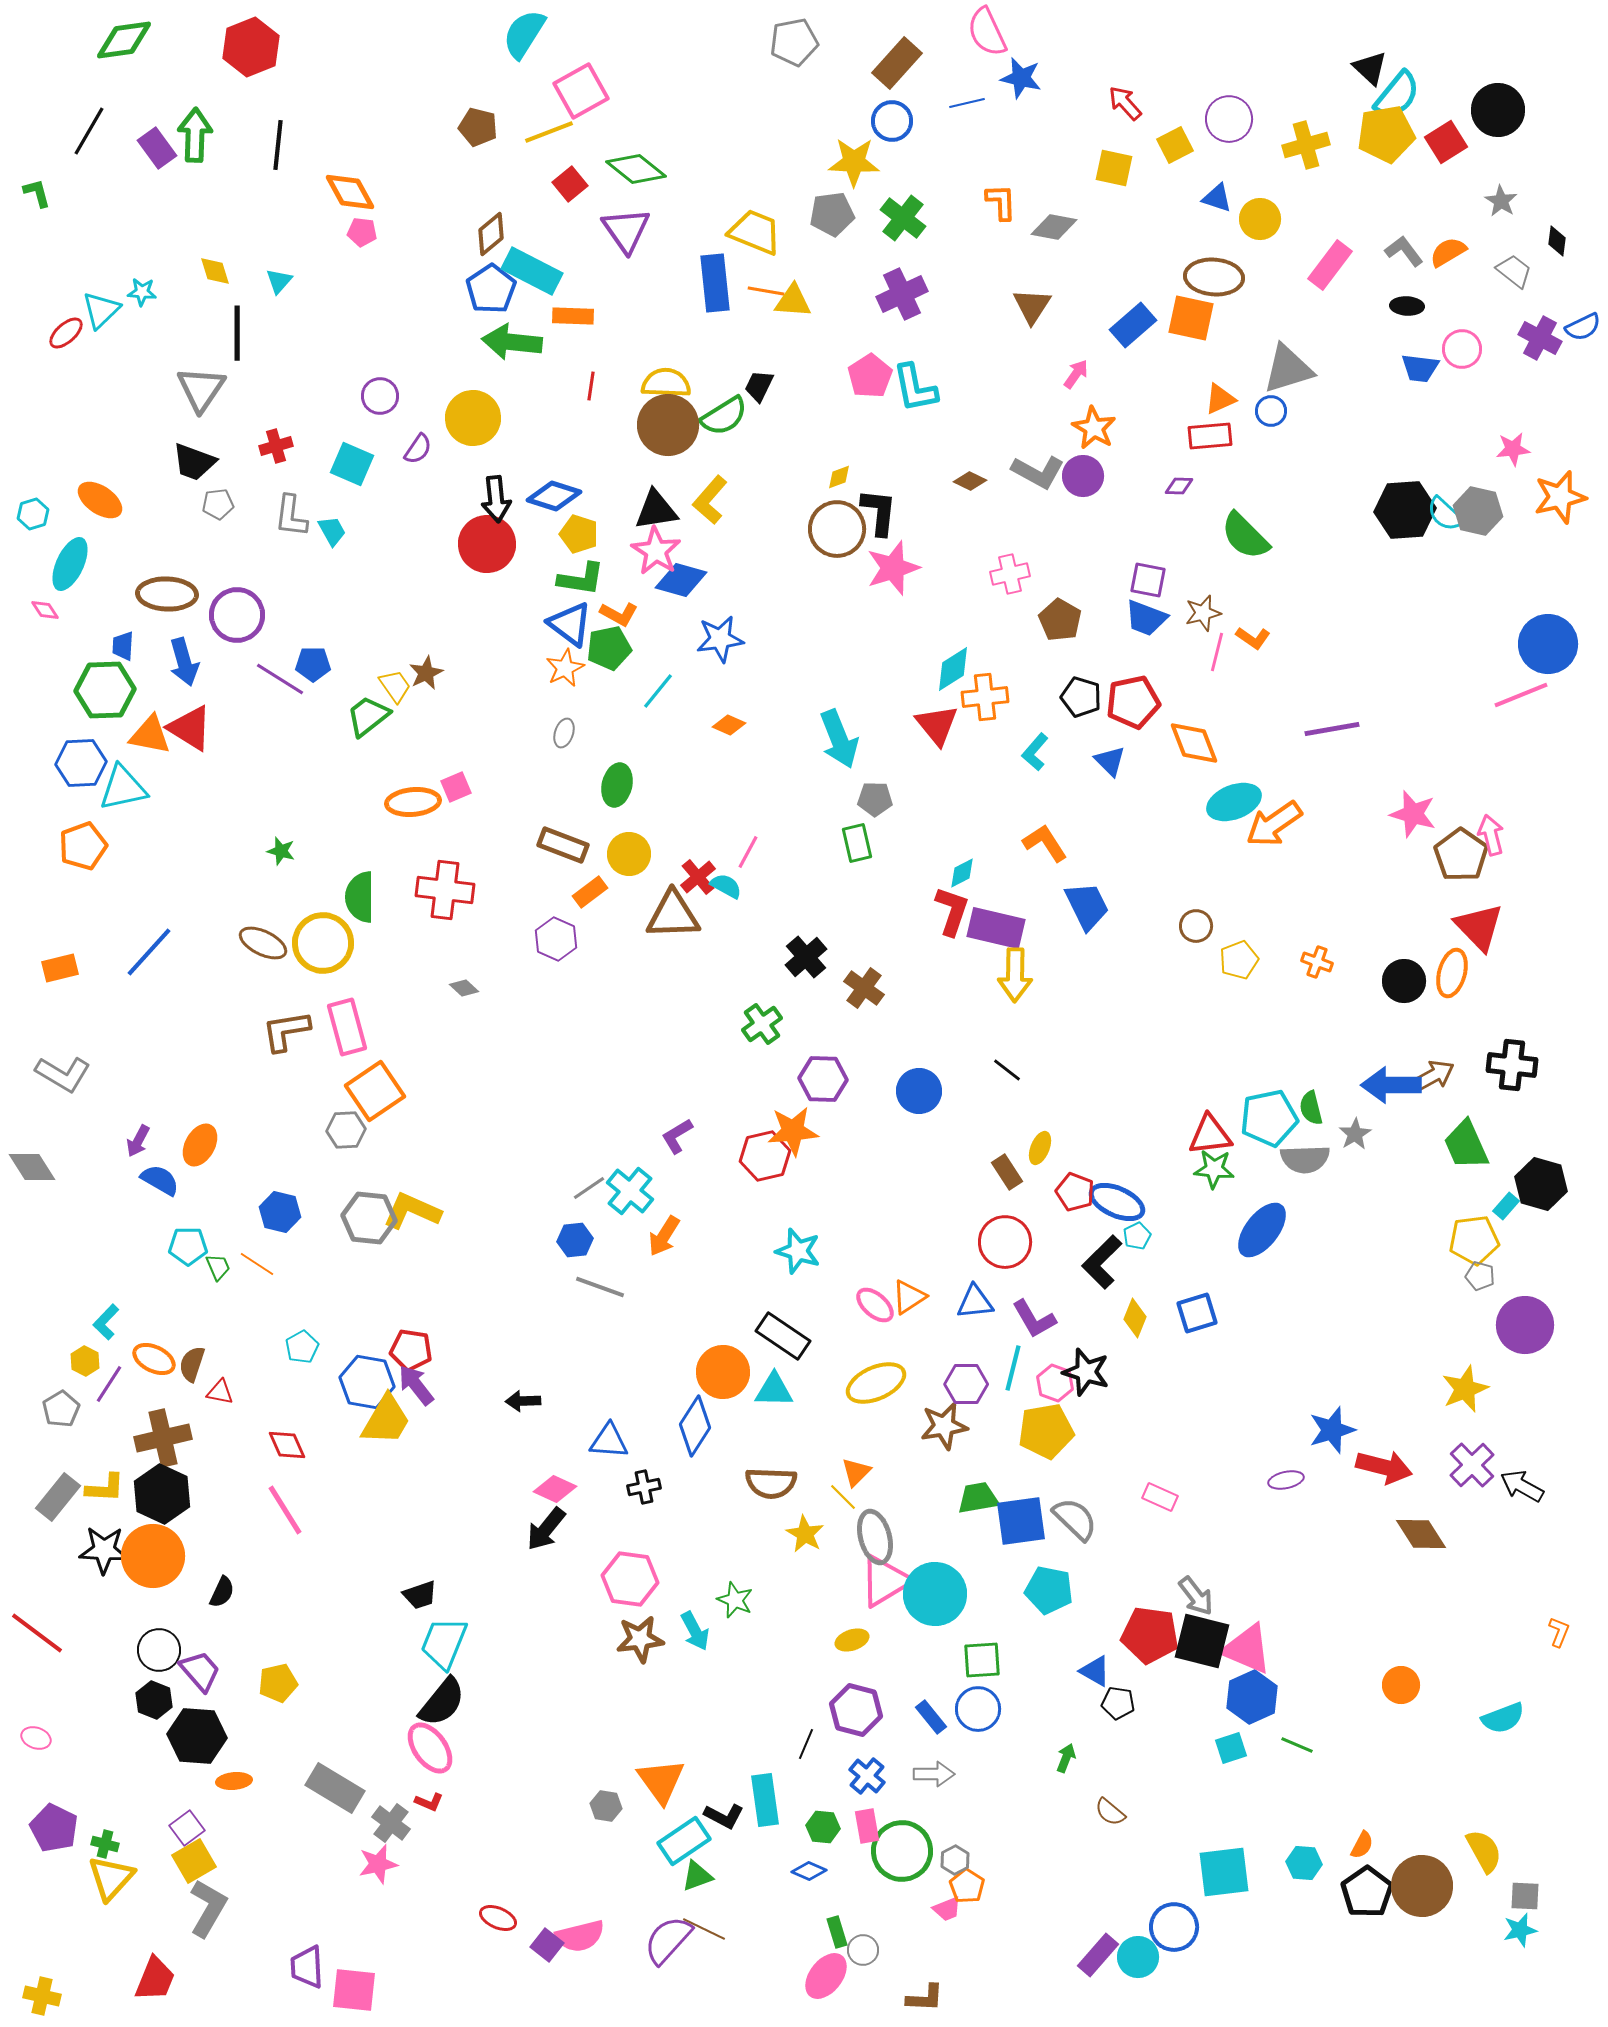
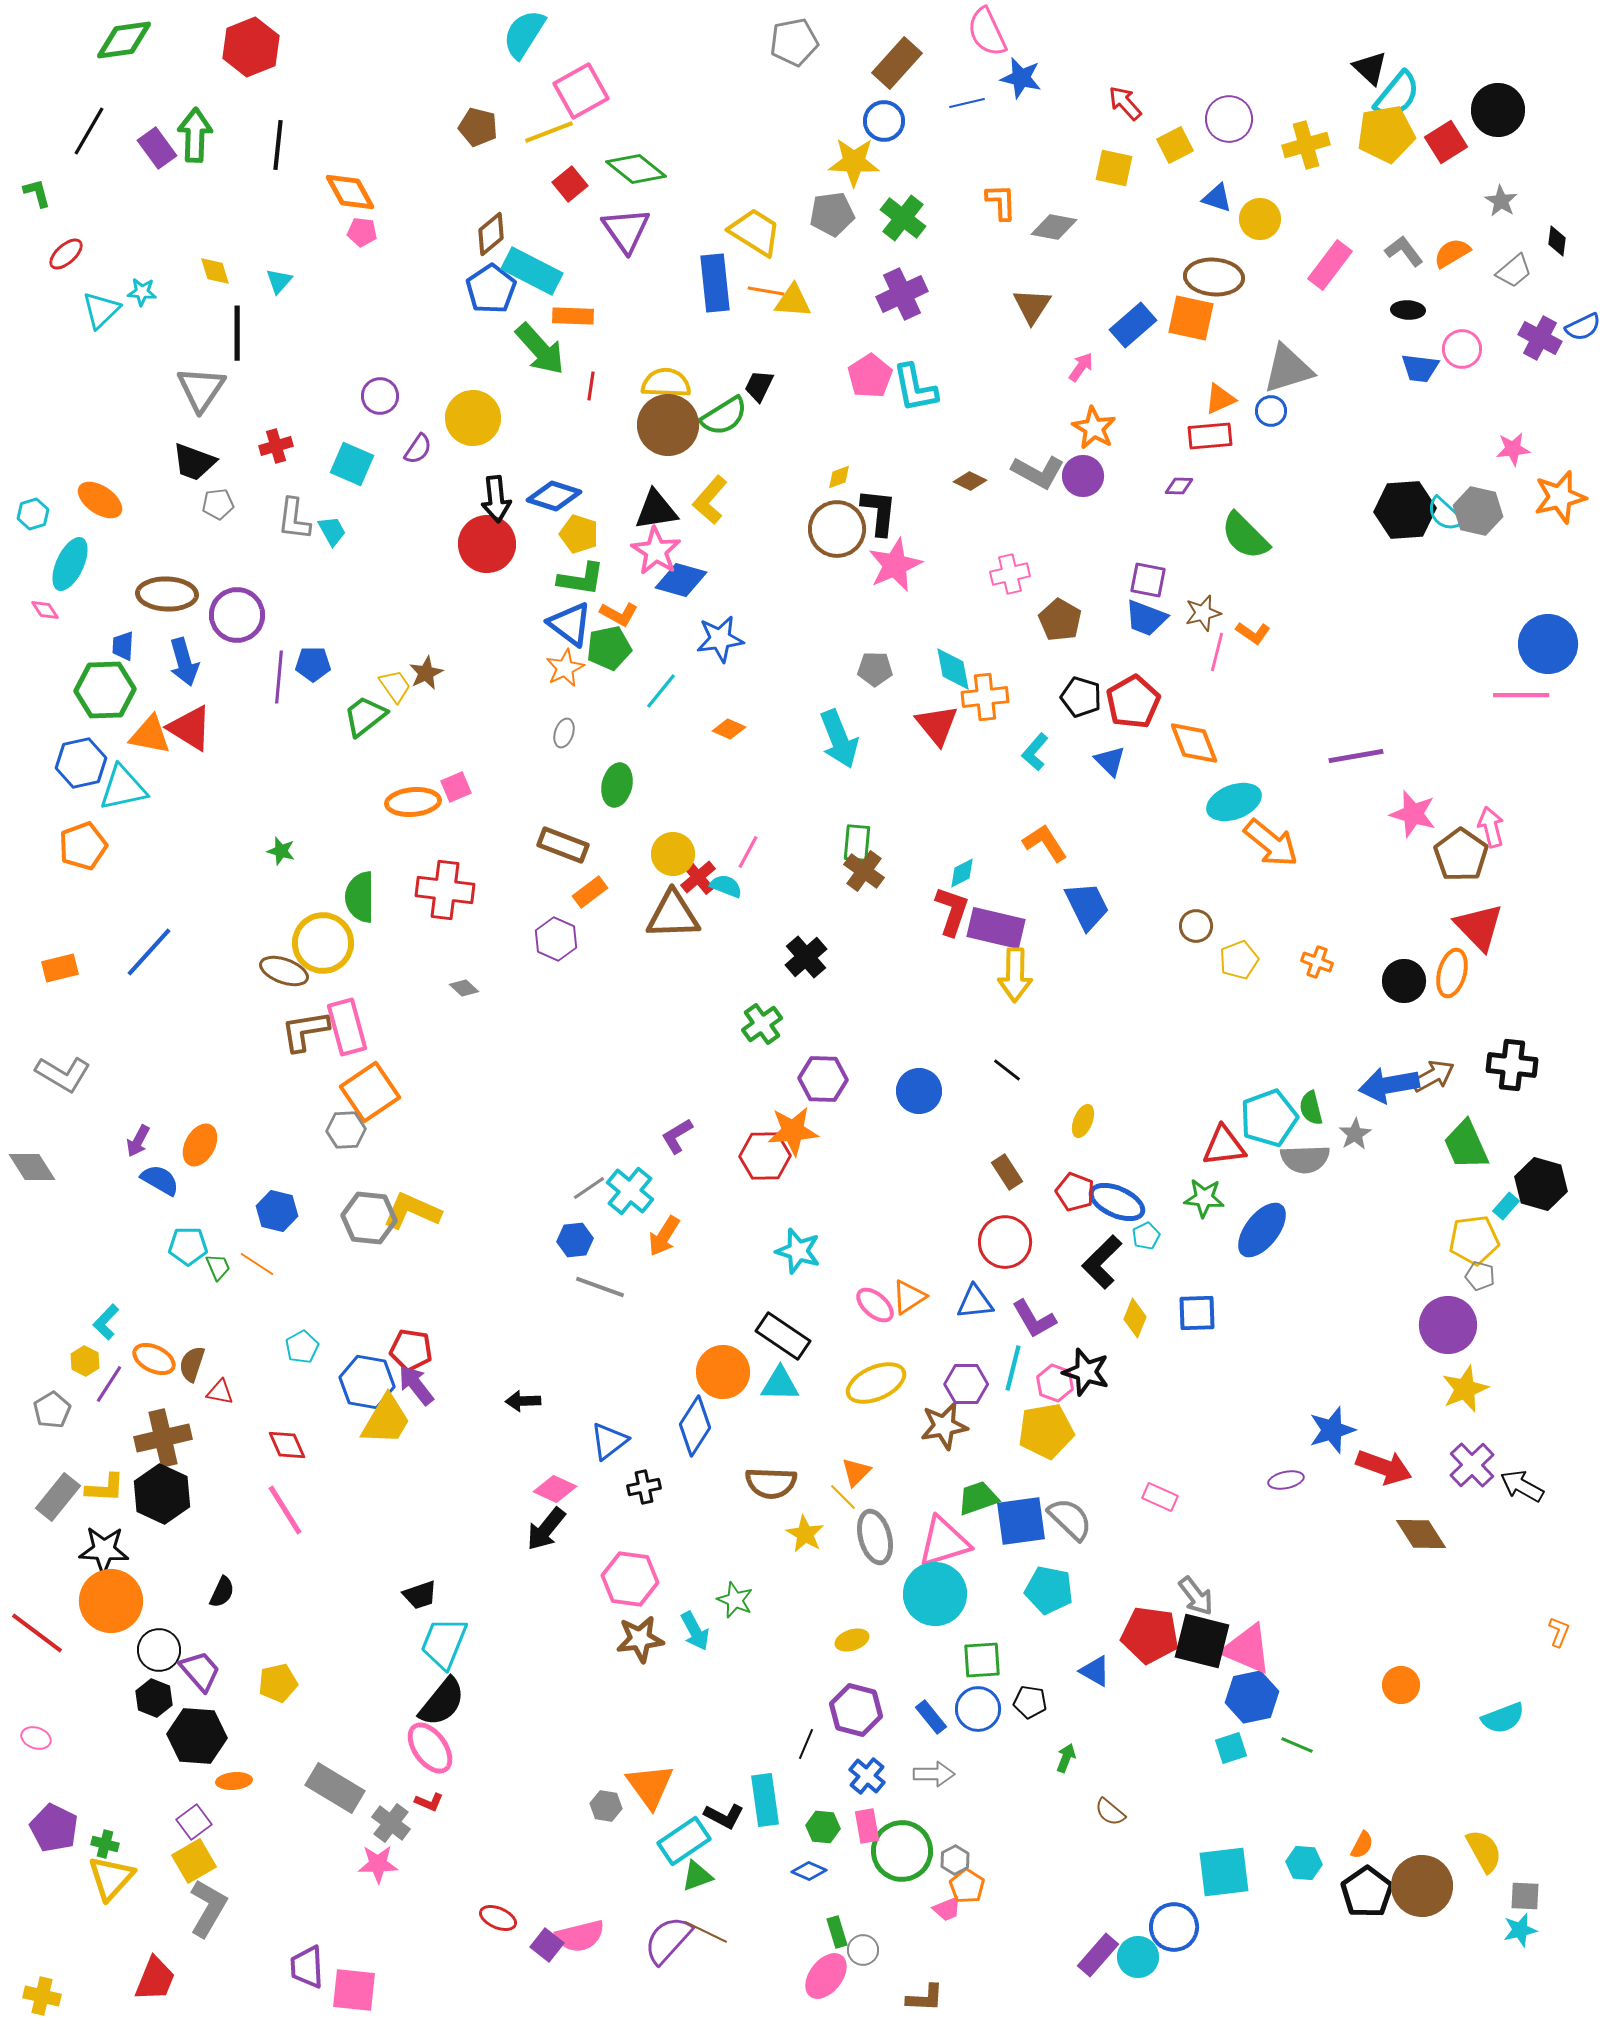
blue circle at (892, 121): moved 8 px left
yellow trapezoid at (755, 232): rotated 10 degrees clockwise
orange semicircle at (1448, 252): moved 4 px right, 1 px down
gray trapezoid at (1514, 271): rotated 102 degrees clockwise
black ellipse at (1407, 306): moved 1 px right, 4 px down
red ellipse at (66, 333): moved 79 px up
green arrow at (512, 342): moved 28 px right, 7 px down; rotated 138 degrees counterclockwise
pink arrow at (1076, 374): moved 5 px right, 7 px up
gray L-shape at (291, 516): moved 3 px right, 3 px down
pink star at (893, 568): moved 2 px right, 3 px up; rotated 6 degrees counterclockwise
orange L-shape at (1253, 638): moved 5 px up
cyan diamond at (953, 669): rotated 69 degrees counterclockwise
purple line at (280, 679): moved 1 px left, 2 px up; rotated 63 degrees clockwise
cyan line at (658, 691): moved 3 px right
pink line at (1521, 695): rotated 22 degrees clockwise
red pentagon at (1133, 702): rotated 18 degrees counterclockwise
green trapezoid at (368, 716): moved 3 px left
orange diamond at (729, 725): moved 4 px down
purple line at (1332, 729): moved 24 px right, 27 px down
blue hexagon at (81, 763): rotated 9 degrees counterclockwise
gray pentagon at (875, 799): moved 130 px up
orange arrow at (1274, 824): moved 3 px left, 19 px down; rotated 106 degrees counterclockwise
pink arrow at (1491, 835): moved 8 px up
green rectangle at (857, 843): rotated 18 degrees clockwise
yellow circle at (629, 854): moved 44 px right
cyan semicircle at (726, 886): rotated 8 degrees counterclockwise
brown ellipse at (263, 943): moved 21 px right, 28 px down; rotated 6 degrees counterclockwise
brown cross at (864, 988): moved 117 px up
brown L-shape at (286, 1031): moved 19 px right
blue arrow at (1391, 1085): moved 2 px left; rotated 10 degrees counterclockwise
orange square at (375, 1091): moved 5 px left, 1 px down
cyan pentagon at (1269, 1118): rotated 8 degrees counterclockwise
red triangle at (1210, 1135): moved 14 px right, 11 px down
yellow ellipse at (1040, 1148): moved 43 px right, 27 px up
red hexagon at (765, 1156): rotated 12 degrees clockwise
green star at (1214, 1169): moved 10 px left, 29 px down
blue hexagon at (280, 1212): moved 3 px left, 1 px up
cyan pentagon at (1137, 1236): moved 9 px right
blue square at (1197, 1313): rotated 15 degrees clockwise
purple circle at (1525, 1325): moved 77 px left
cyan triangle at (774, 1390): moved 6 px right, 6 px up
gray pentagon at (61, 1409): moved 9 px left, 1 px down
blue triangle at (609, 1441): rotated 42 degrees counterclockwise
red arrow at (1384, 1467): rotated 6 degrees clockwise
green trapezoid at (978, 1498): rotated 9 degrees counterclockwise
gray semicircle at (1075, 1519): moved 5 px left
orange circle at (153, 1556): moved 42 px left, 45 px down
pink triangle at (885, 1581): moved 59 px right, 39 px up; rotated 14 degrees clockwise
blue hexagon at (1252, 1697): rotated 12 degrees clockwise
black hexagon at (154, 1700): moved 2 px up
black pentagon at (1118, 1703): moved 88 px left, 1 px up
orange triangle at (661, 1781): moved 11 px left, 5 px down
purple square at (187, 1828): moved 7 px right, 6 px up
pink star at (378, 1864): rotated 12 degrees clockwise
brown line at (704, 1929): moved 2 px right, 3 px down
